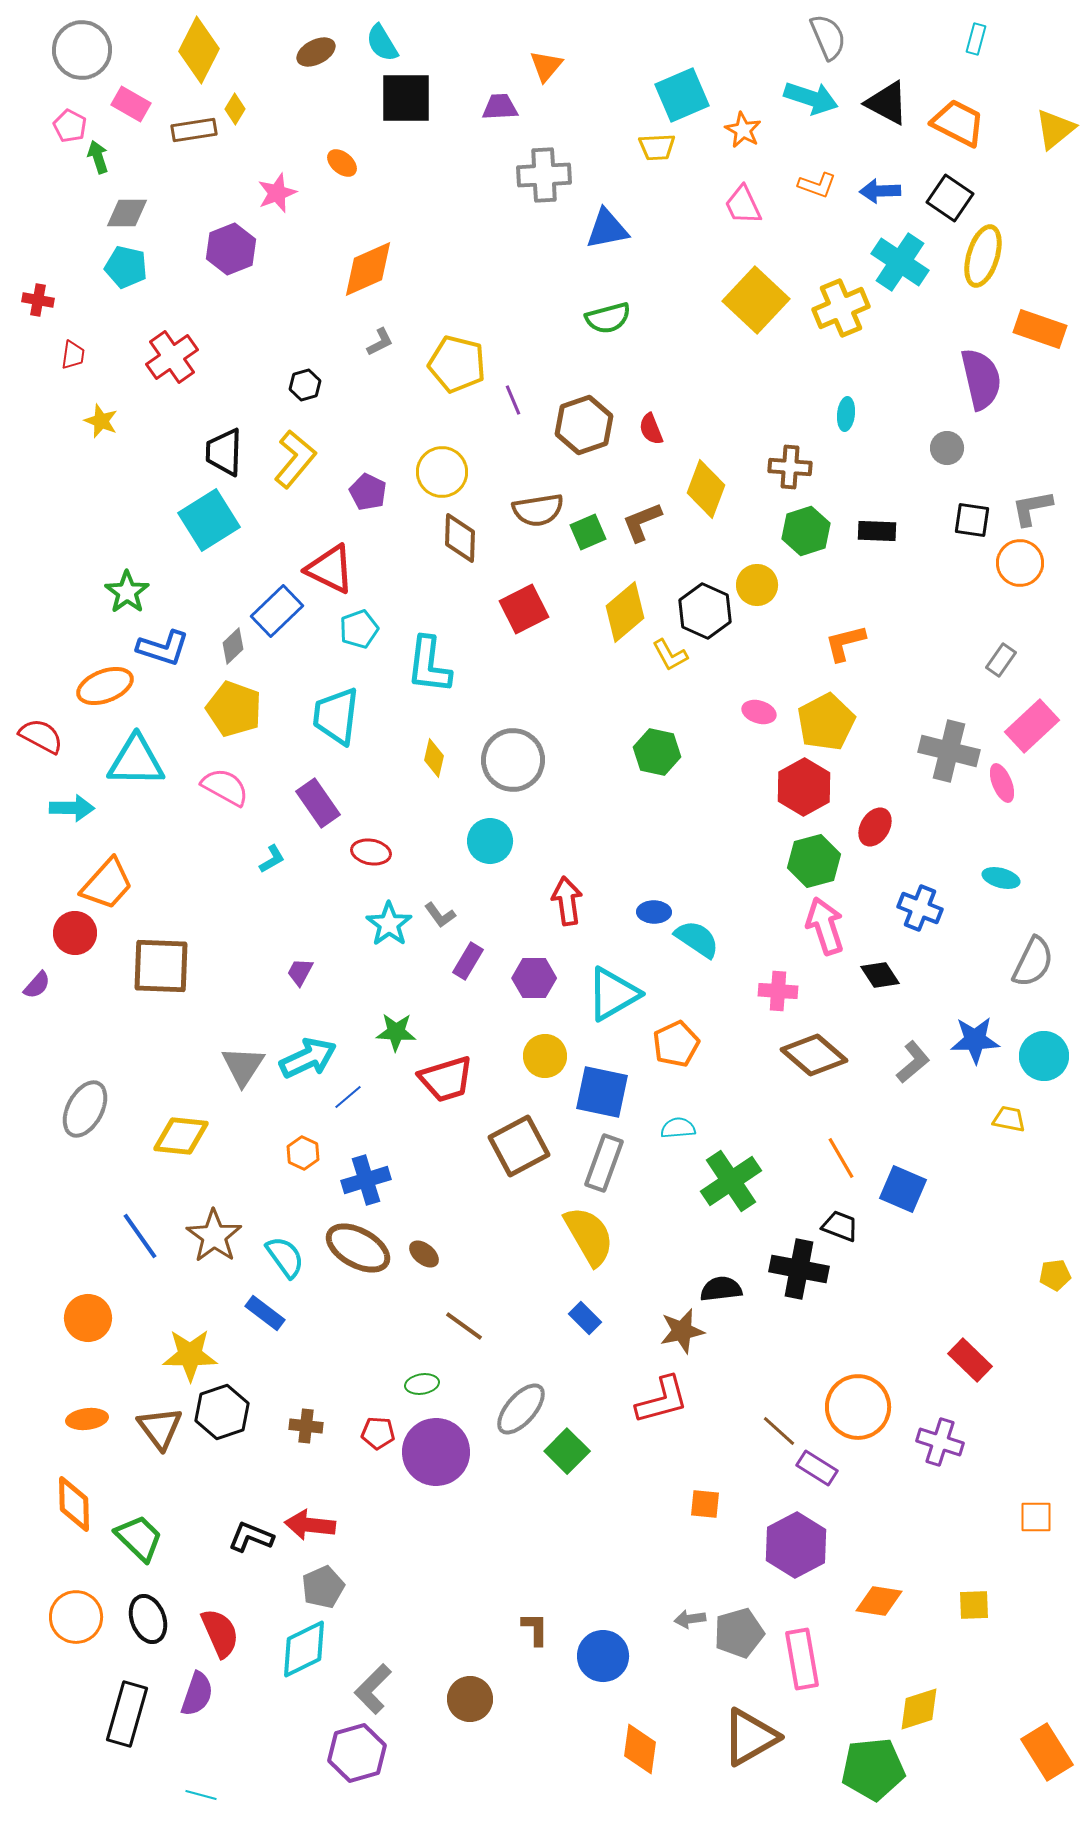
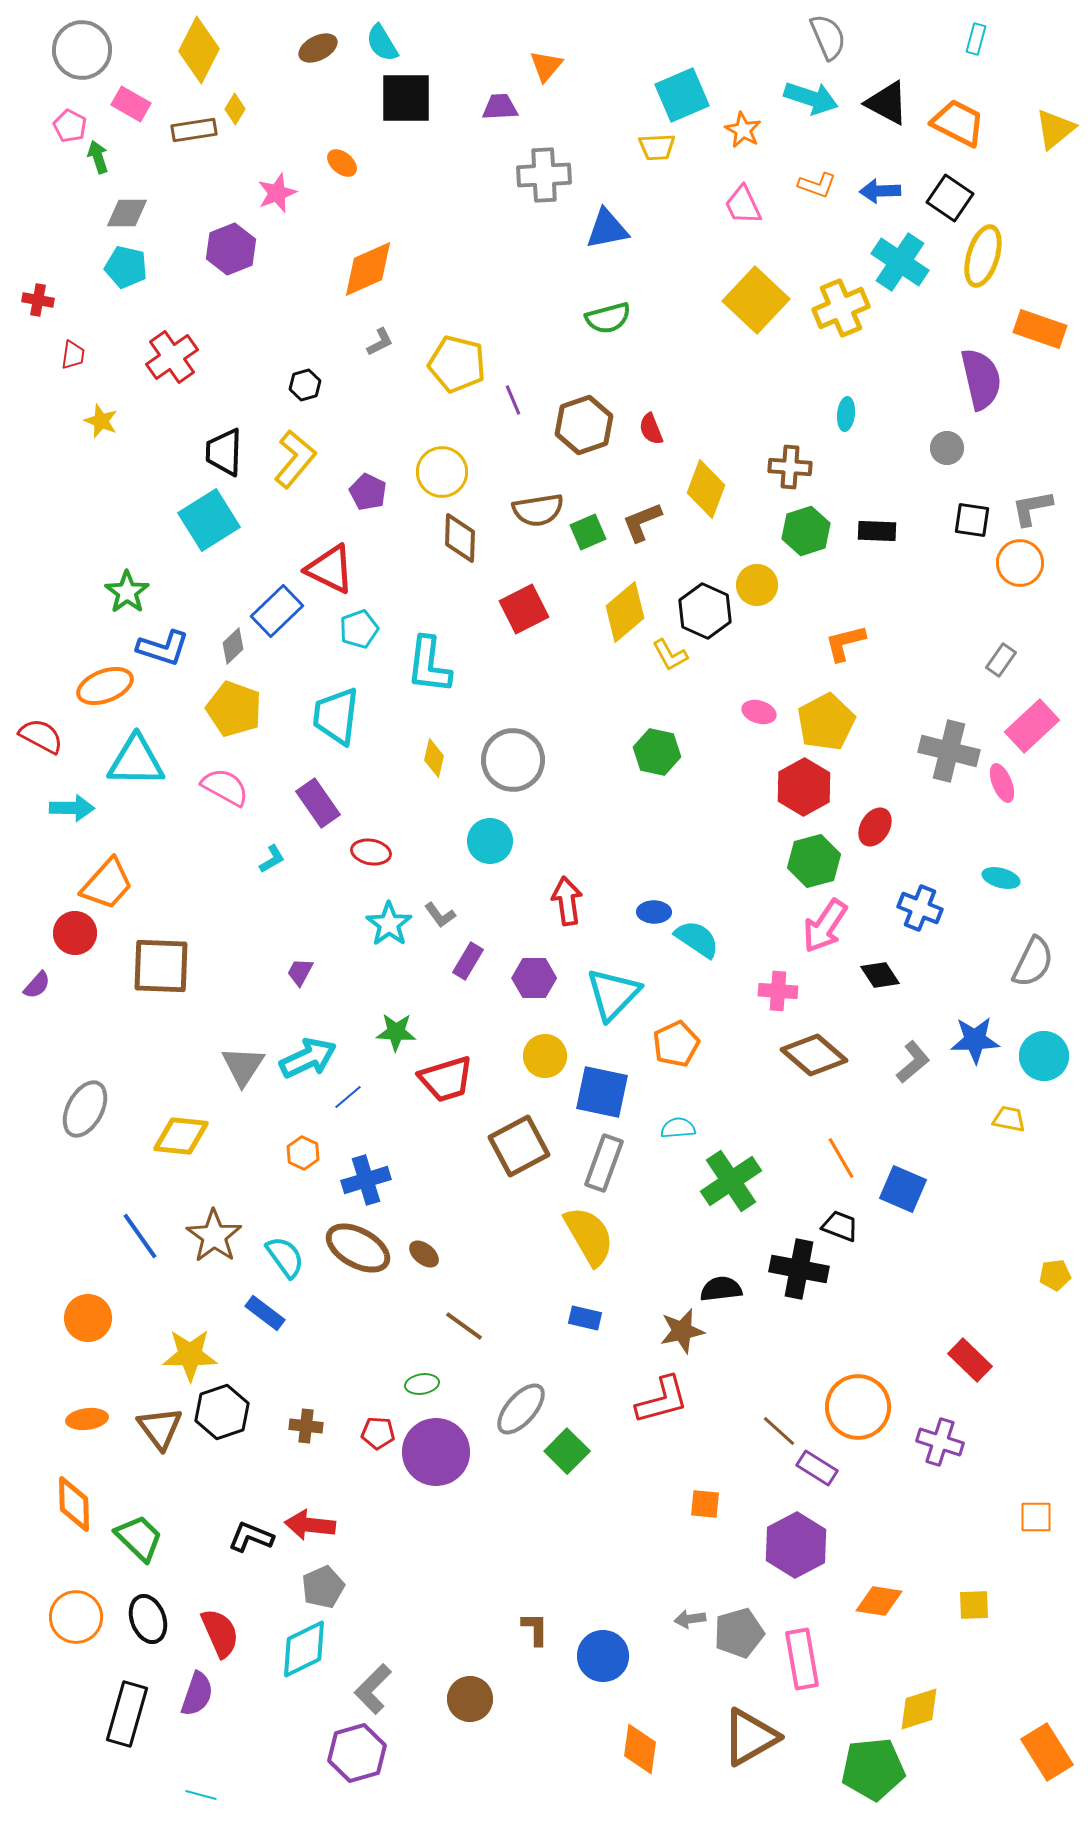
brown ellipse at (316, 52): moved 2 px right, 4 px up
pink arrow at (825, 926): rotated 128 degrees counterclockwise
cyan triangle at (613, 994): rotated 16 degrees counterclockwise
blue rectangle at (585, 1318): rotated 32 degrees counterclockwise
